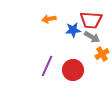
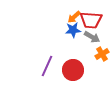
orange arrow: moved 25 px right, 2 px up; rotated 32 degrees counterclockwise
